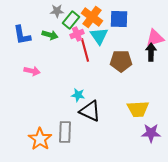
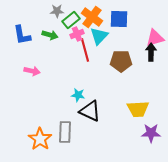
green rectangle: rotated 12 degrees clockwise
cyan triangle: rotated 18 degrees clockwise
